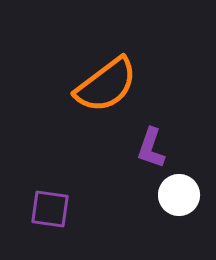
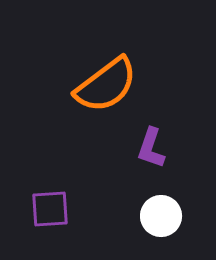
white circle: moved 18 px left, 21 px down
purple square: rotated 12 degrees counterclockwise
